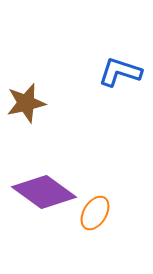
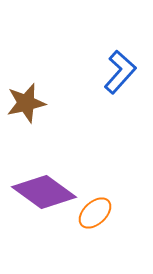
blue L-shape: rotated 114 degrees clockwise
orange ellipse: rotated 16 degrees clockwise
